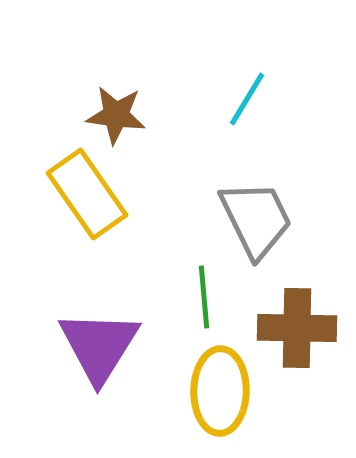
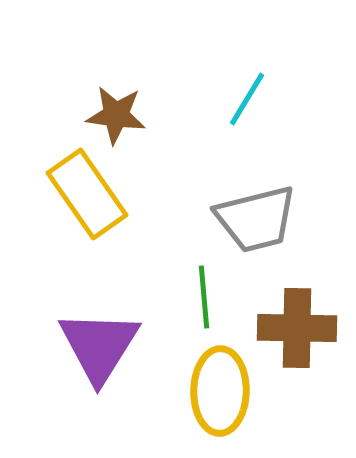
gray trapezoid: rotated 102 degrees clockwise
